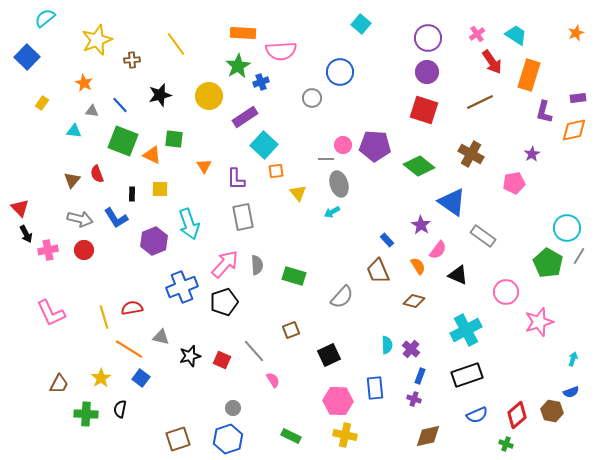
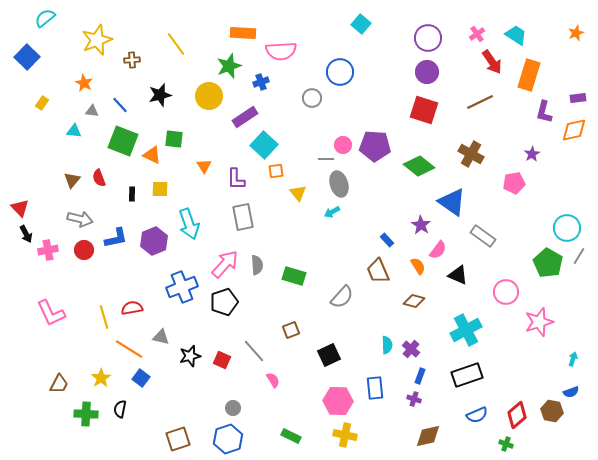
green star at (238, 66): moved 9 px left; rotated 10 degrees clockwise
red semicircle at (97, 174): moved 2 px right, 4 px down
blue L-shape at (116, 218): moved 20 px down; rotated 70 degrees counterclockwise
